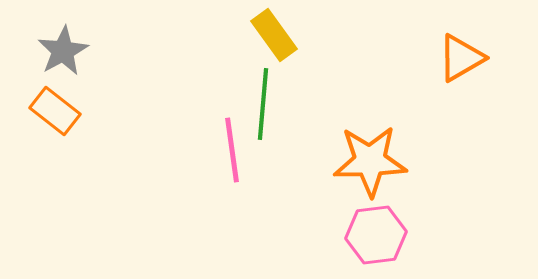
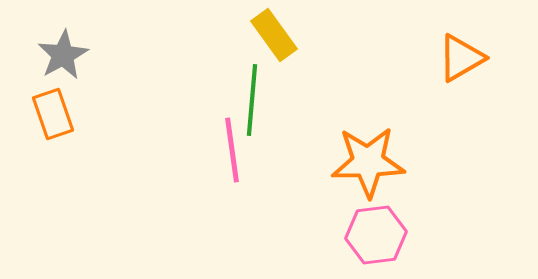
gray star: moved 4 px down
green line: moved 11 px left, 4 px up
orange rectangle: moved 2 px left, 3 px down; rotated 33 degrees clockwise
orange star: moved 2 px left, 1 px down
